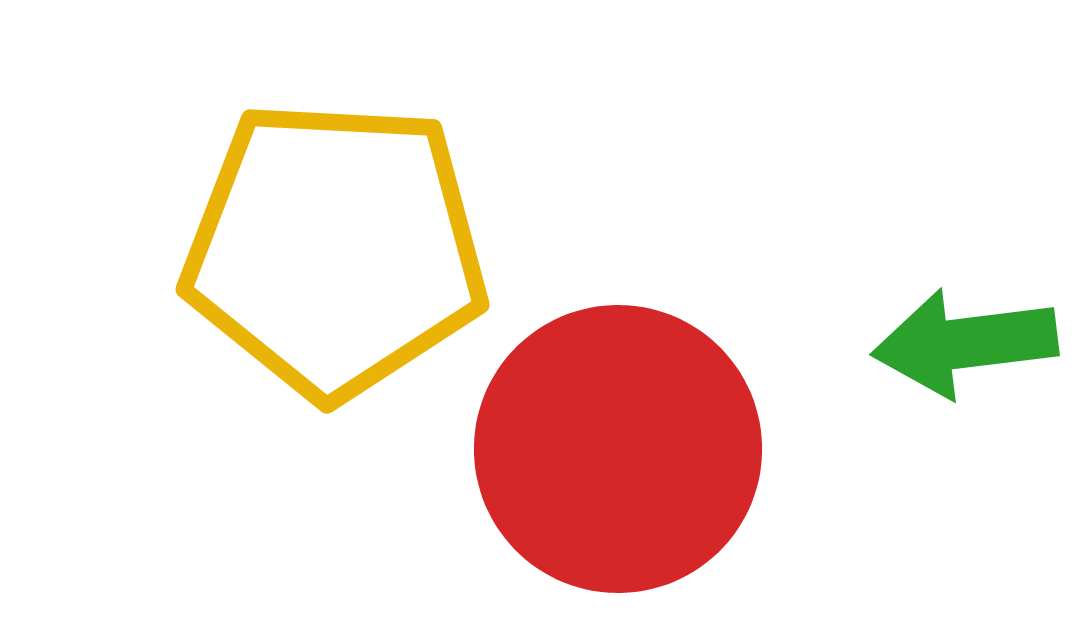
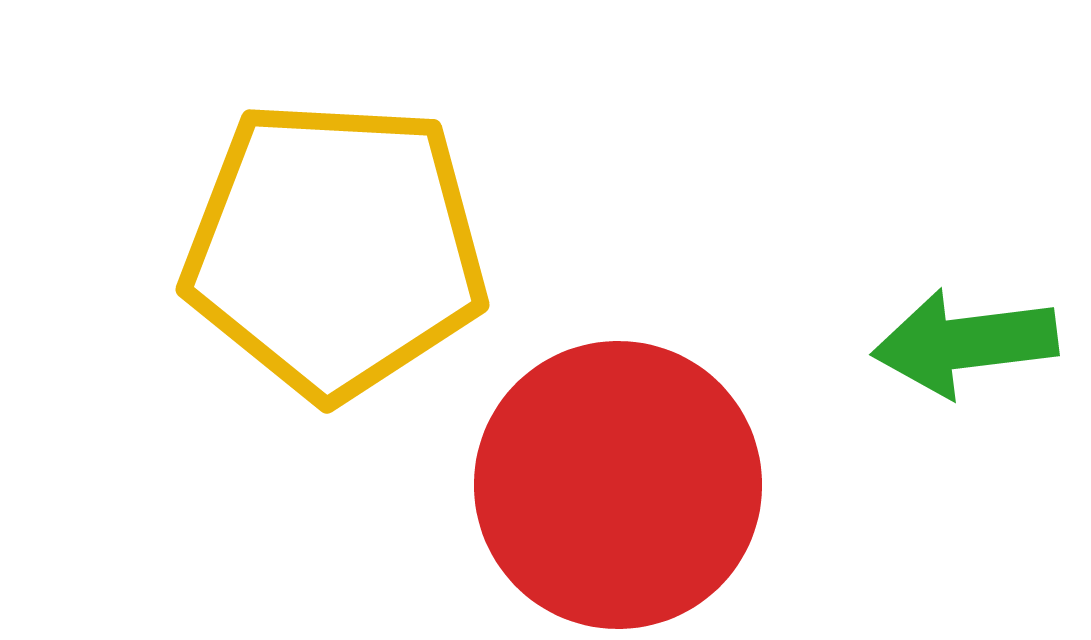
red circle: moved 36 px down
